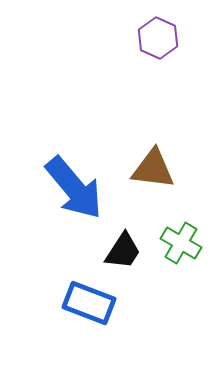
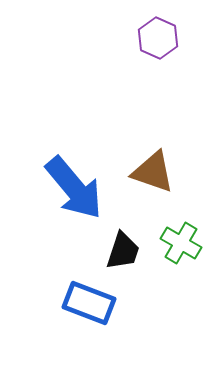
brown triangle: moved 3 px down; rotated 12 degrees clockwise
black trapezoid: rotated 15 degrees counterclockwise
